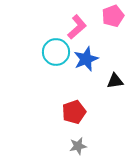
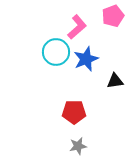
red pentagon: rotated 20 degrees clockwise
